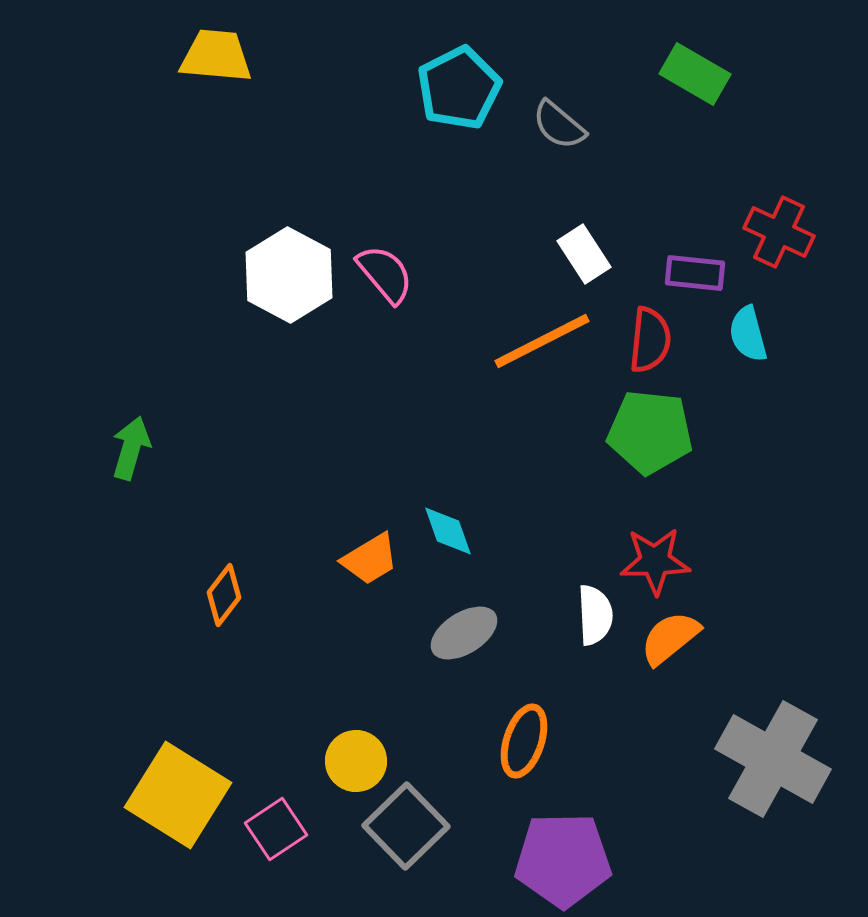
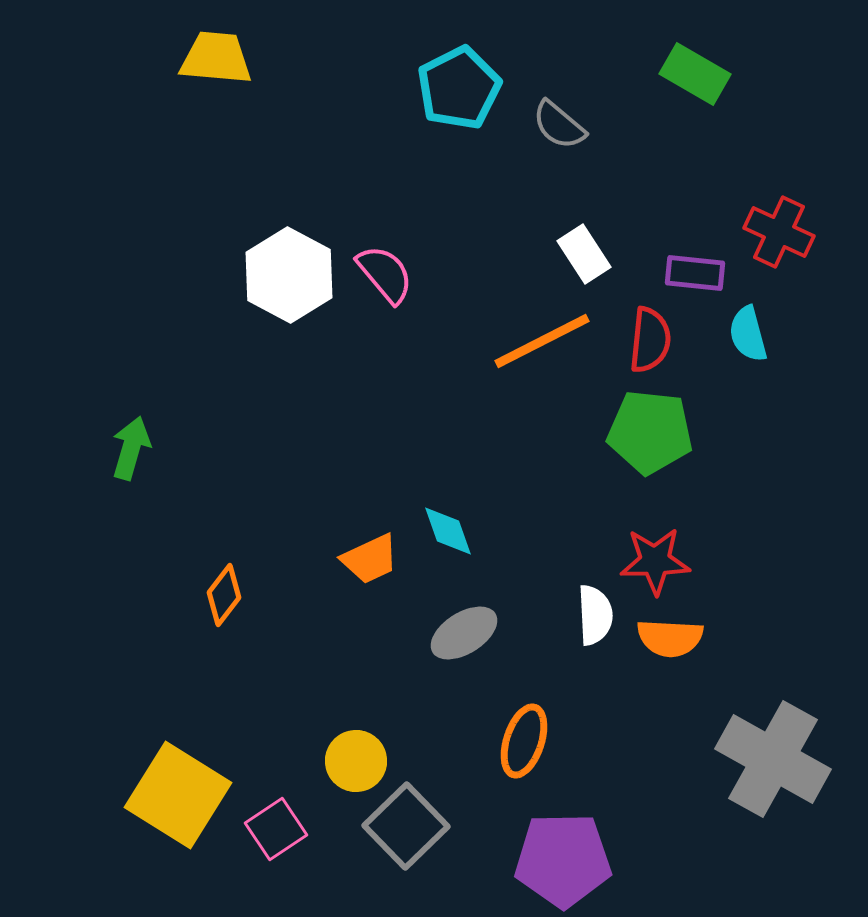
yellow trapezoid: moved 2 px down
orange trapezoid: rotated 6 degrees clockwise
orange semicircle: rotated 138 degrees counterclockwise
